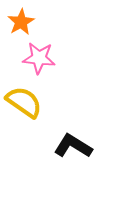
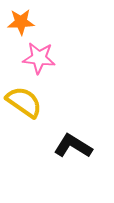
orange star: rotated 28 degrees clockwise
